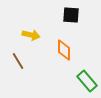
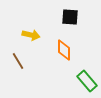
black square: moved 1 px left, 2 px down
